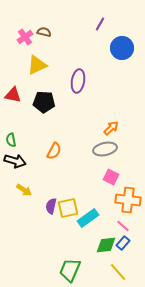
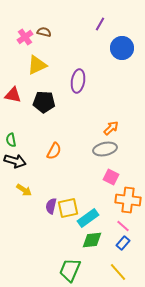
green diamond: moved 14 px left, 5 px up
